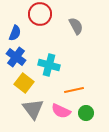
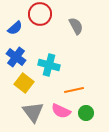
blue semicircle: moved 5 px up; rotated 28 degrees clockwise
gray triangle: moved 3 px down
